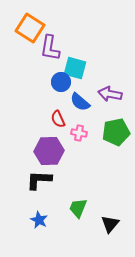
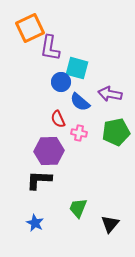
orange square: rotated 32 degrees clockwise
cyan square: moved 2 px right
blue star: moved 4 px left, 3 px down
